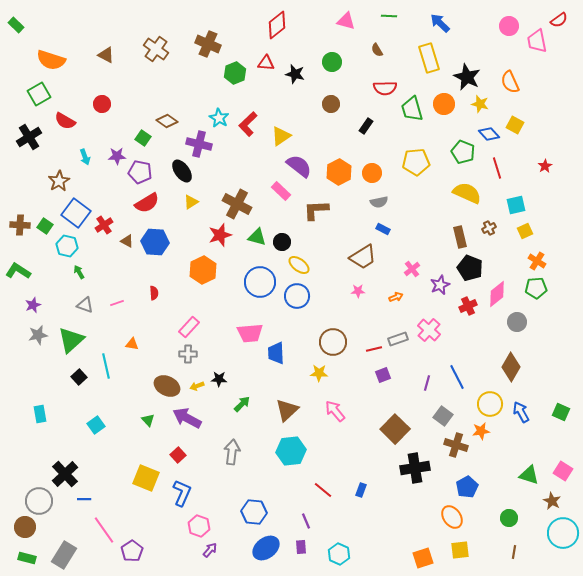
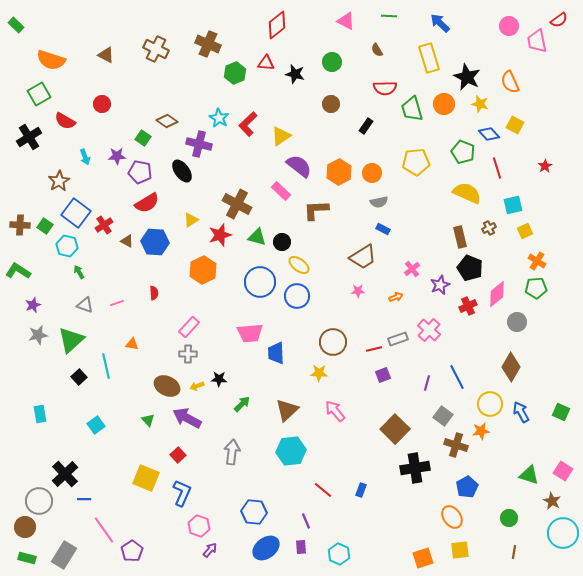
pink triangle at (346, 21): rotated 12 degrees clockwise
brown cross at (156, 49): rotated 10 degrees counterclockwise
yellow triangle at (191, 202): moved 18 px down
cyan square at (516, 205): moved 3 px left
